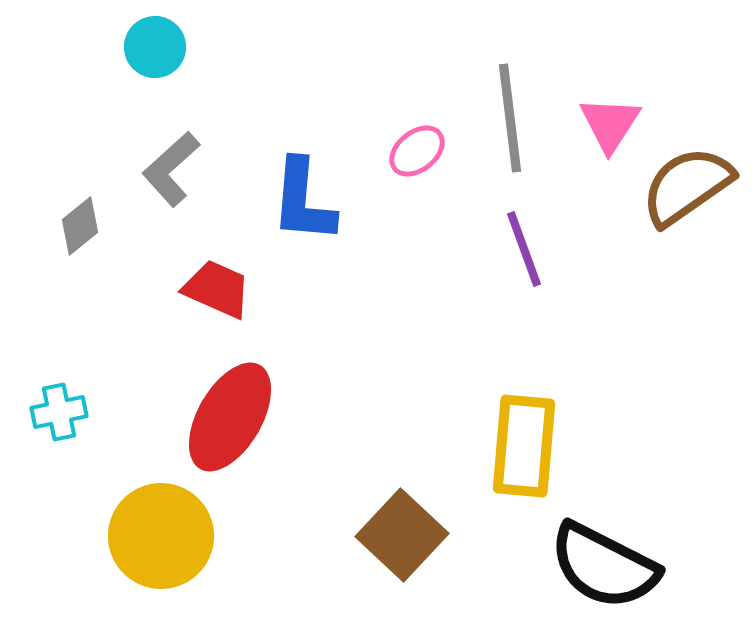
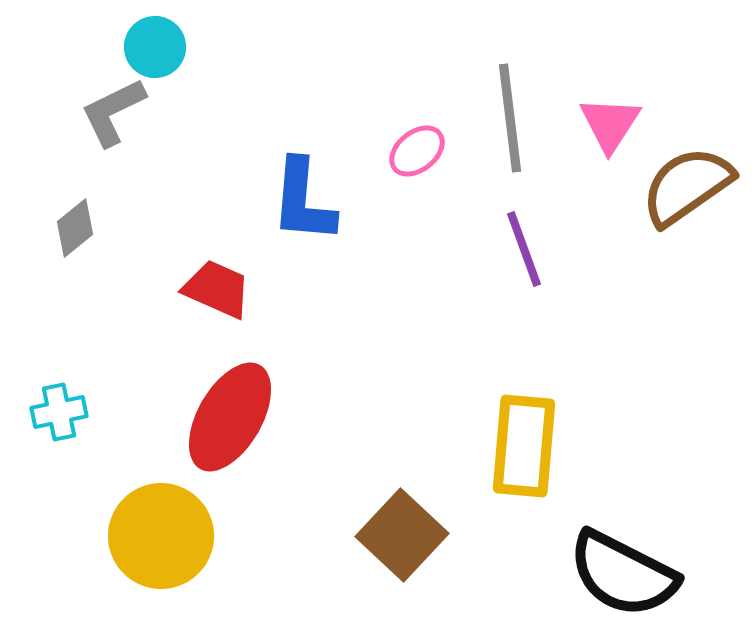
gray L-shape: moved 58 px left, 57 px up; rotated 16 degrees clockwise
gray diamond: moved 5 px left, 2 px down
black semicircle: moved 19 px right, 8 px down
